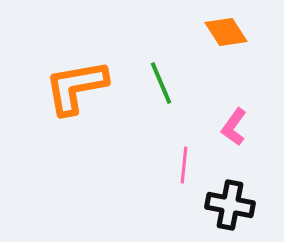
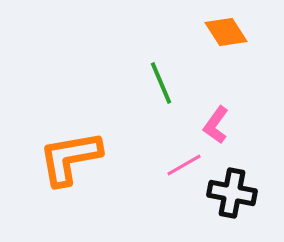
orange L-shape: moved 6 px left, 71 px down
pink L-shape: moved 18 px left, 2 px up
pink line: rotated 54 degrees clockwise
black cross: moved 2 px right, 12 px up
